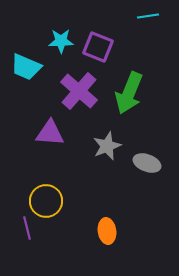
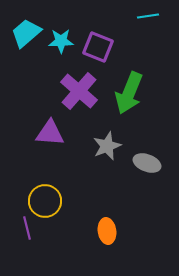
cyan trapezoid: moved 34 px up; rotated 116 degrees clockwise
yellow circle: moved 1 px left
